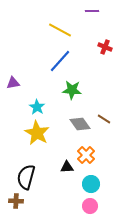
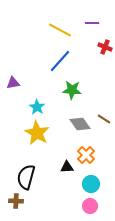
purple line: moved 12 px down
